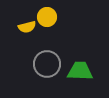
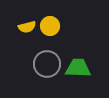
yellow circle: moved 3 px right, 9 px down
green trapezoid: moved 2 px left, 3 px up
